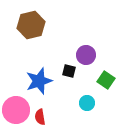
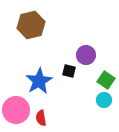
blue star: rotated 12 degrees counterclockwise
cyan circle: moved 17 px right, 3 px up
red semicircle: moved 1 px right, 1 px down
